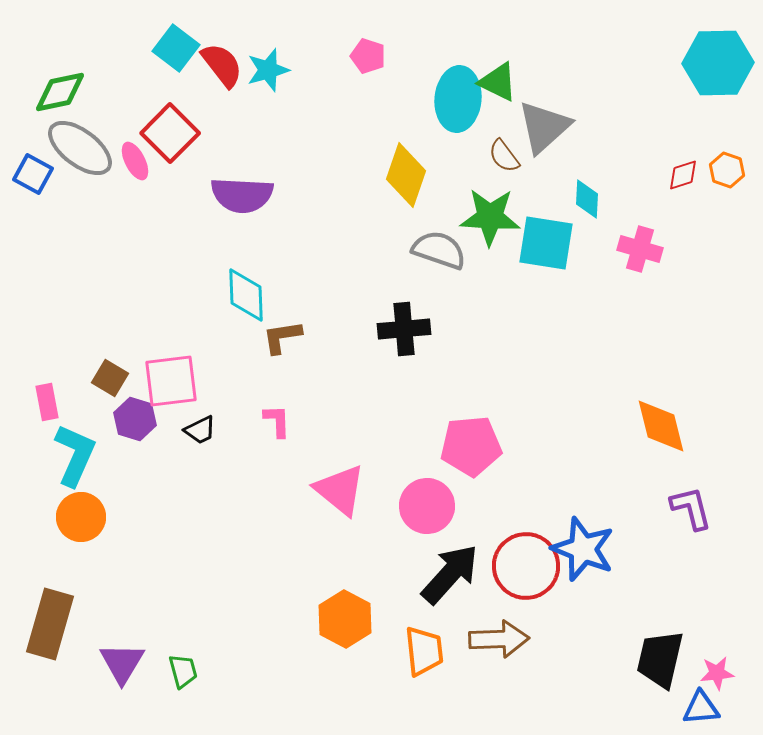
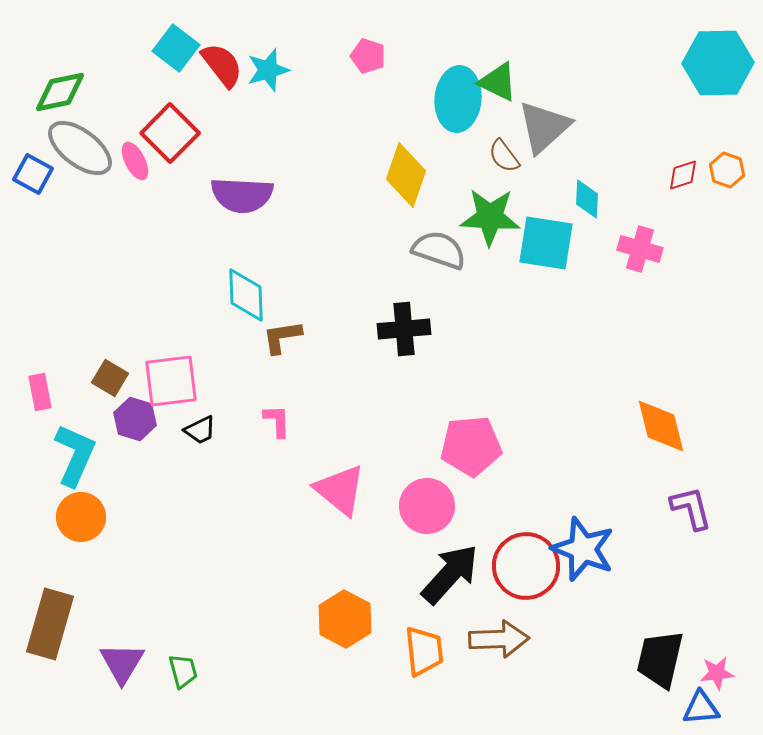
pink rectangle at (47, 402): moved 7 px left, 10 px up
